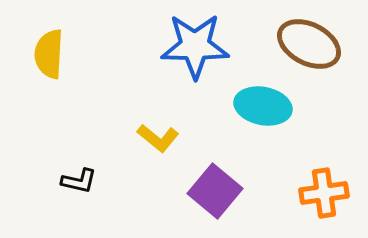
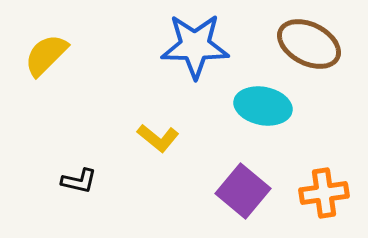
yellow semicircle: moved 3 px left, 1 px down; rotated 42 degrees clockwise
purple square: moved 28 px right
